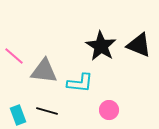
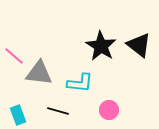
black triangle: rotated 16 degrees clockwise
gray triangle: moved 5 px left, 2 px down
black line: moved 11 px right
